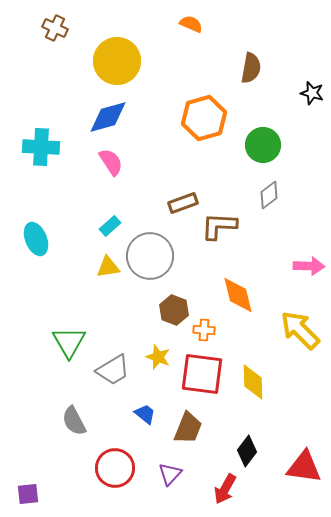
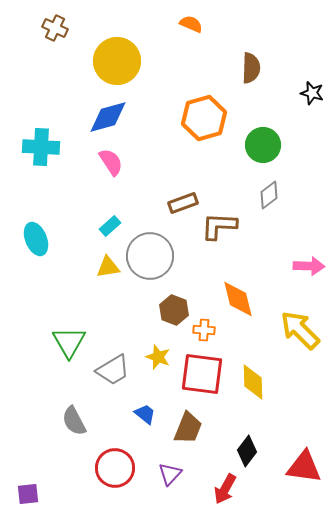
brown semicircle: rotated 8 degrees counterclockwise
orange diamond: moved 4 px down
